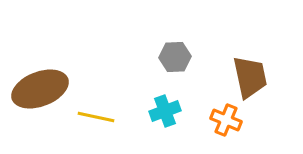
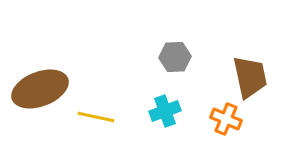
orange cross: moved 1 px up
